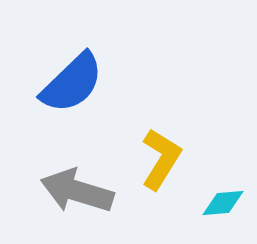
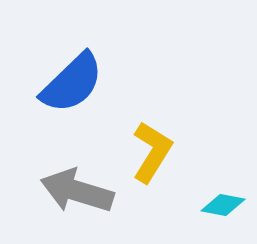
yellow L-shape: moved 9 px left, 7 px up
cyan diamond: moved 2 px down; rotated 15 degrees clockwise
